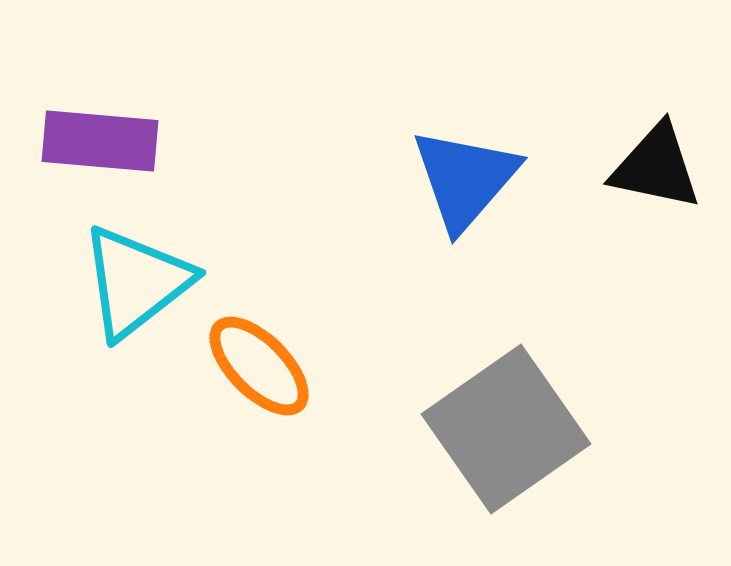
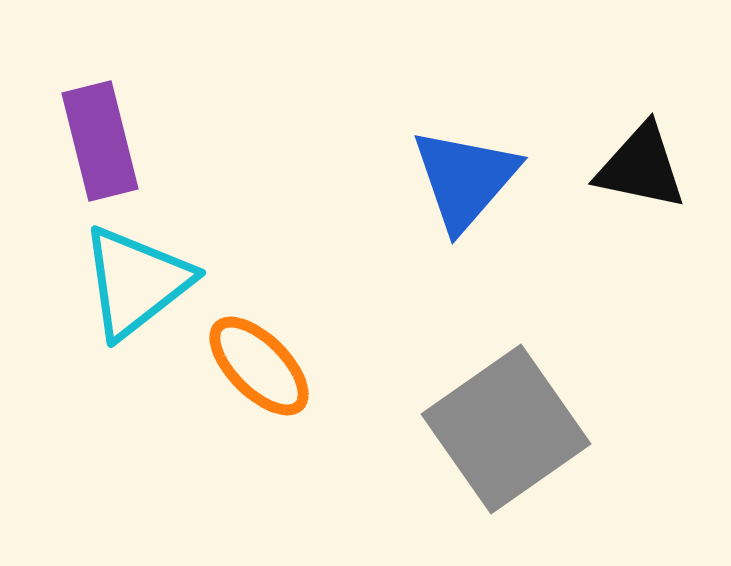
purple rectangle: rotated 71 degrees clockwise
black triangle: moved 15 px left
